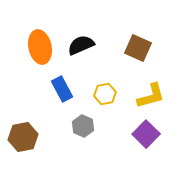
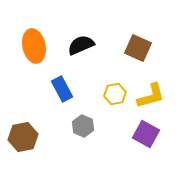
orange ellipse: moved 6 px left, 1 px up
yellow hexagon: moved 10 px right
purple square: rotated 16 degrees counterclockwise
